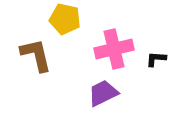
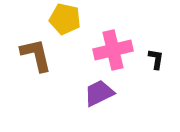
pink cross: moved 1 px left, 1 px down
black L-shape: rotated 95 degrees clockwise
purple trapezoid: moved 4 px left
